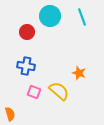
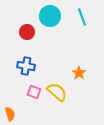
orange star: rotated 16 degrees clockwise
yellow semicircle: moved 2 px left, 1 px down
